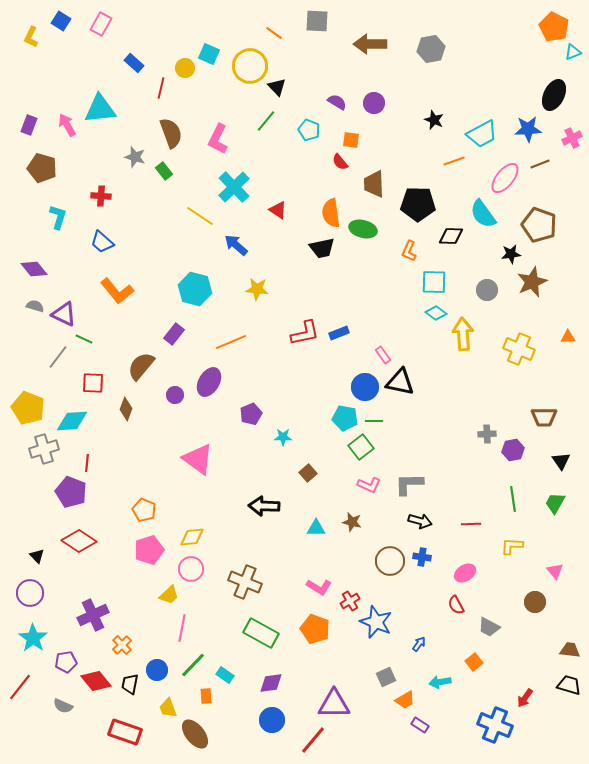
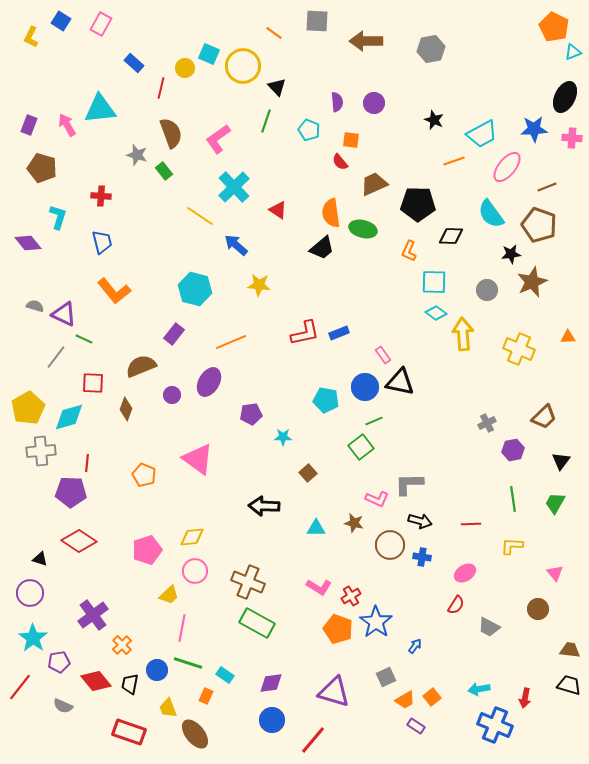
brown arrow at (370, 44): moved 4 px left, 3 px up
yellow circle at (250, 66): moved 7 px left
black ellipse at (554, 95): moved 11 px right, 2 px down
purple semicircle at (337, 102): rotated 54 degrees clockwise
green line at (266, 121): rotated 20 degrees counterclockwise
blue star at (528, 129): moved 6 px right
pink cross at (572, 138): rotated 30 degrees clockwise
pink L-shape at (218, 139): rotated 28 degrees clockwise
gray star at (135, 157): moved 2 px right, 2 px up
brown line at (540, 164): moved 7 px right, 23 px down
pink ellipse at (505, 178): moved 2 px right, 11 px up
brown trapezoid at (374, 184): rotated 68 degrees clockwise
cyan semicircle at (483, 214): moved 8 px right
blue trapezoid at (102, 242): rotated 145 degrees counterclockwise
black trapezoid at (322, 248): rotated 28 degrees counterclockwise
purple diamond at (34, 269): moved 6 px left, 26 px up
yellow star at (257, 289): moved 2 px right, 4 px up
orange L-shape at (117, 291): moved 3 px left
gray line at (58, 357): moved 2 px left
brown semicircle at (141, 366): rotated 28 degrees clockwise
purple circle at (175, 395): moved 3 px left
yellow pentagon at (28, 408): rotated 20 degrees clockwise
purple pentagon at (251, 414): rotated 15 degrees clockwise
brown trapezoid at (544, 417): rotated 44 degrees counterclockwise
cyan pentagon at (345, 418): moved 19 px left, 18 px up
cyan diamond at (72, 421): moved 3 px left, 4 px up; rotated 12 degrees counterclockwise
green line at (374, 421): rotated 24 degrees counterclockwise
gray cross at (487, 434): moved 11 px up; rotated 24 degrees counterclockwise
gray cross at (44, 449): moved 3 px left, 2 px down; rotated 12 degrees clockwise
black triangle at (561, 461): rotated 12 degrees clockwise
pink L-shape at (369, 485): moved 8 px right, 14 px down
purple pentagon at (71, 492): rotated 20 degrees counterclockwise
orange pentagon at (144, 510): moved 35 px up
brown star at (352, 522): moved 2 px right, 1 px down
pink pentagon at (149, 550): moved 2 px left
black triangle at (37, 556): moved 3 px right, 3 px down; rotated 28 degrees counterclockwise
brown circle at (390, 561): moved 16 px up
pink circle at (191, 569): moved 4 px right, 2 px down
pink triangle at (555, 571): moved 2 px down
brown cross at (245, 582): moved 3 px right
red cross at (350, 601): moved 1 px right, 5 px up
brown circle at (535, 602): moved 3 px right, 7 px down
red semicircle at (456, 605): rotated 120 degrees counterclockwise
purple cross at (93, 615): rotated 12 degrees counterclockwise
blue star at (376, 622): rotated 12 degrees clockwise
orange pentagon at (315, 629): moved 23 px right
green rectangle at (261, 633): moved 4 px left, 10 px up
blue arrow at (419, 644): moved 4 px left, 2 px down
purple pentagon at (66, 662): moved 7 px left
orange square at (474, 662): moved 42 px left, 35 px down
green line at (193, 665): moved 5 px left, 2 px up; rotated 64 degrees clockwise
cyan arrow at (440, 682): moved 39 px right, 7 px down
orange rectangle at (206, 696): rotated 28 degrees clockwise
red arrow at (525, 698): rotated 24 degrees counterclockwise
purple triangle at (334, 704): moved 12 px up; rotated 16 degrees clockwise
purple rectangle at (420, 725): moved 4 px left, 1 px down
red rectangle at (125, 732): moved 4 px right
